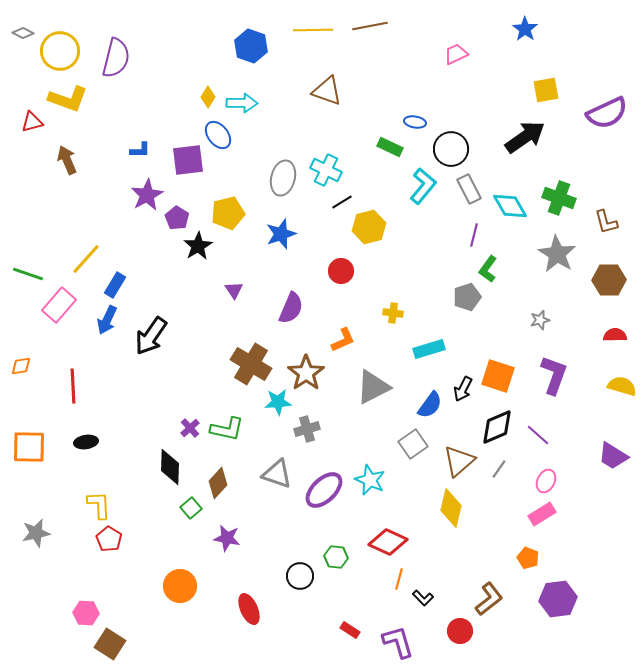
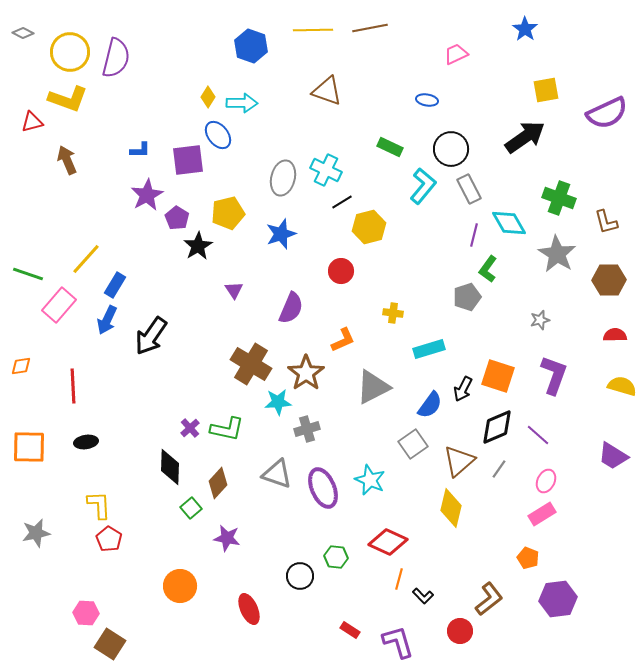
brown line at (370, 26): moved 2 px down
yellow circle at (60, 51): moved 10 px right, 1 px down
blue ellipse at (415, 122): moved 12 px right, 22 px up
cyan diamond at (510, 206): moved 1 px left, 17 px down
purple ellipse at (324, 490): moved 1 px left, 2 px up; rotated 69 degrees counterclockwise
black L-shape at (423, 598): moved 2 px up
